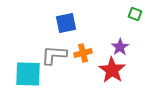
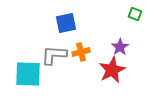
orange cross: moved 2 px left, 1 px up
red star: rotated 12 degrees clockwise
